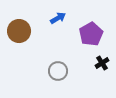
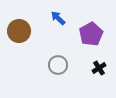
blue arrow: rotated 105 degrees counterclockwise
black cross: moved 3 px left, 5 px down
gray circle: moved 6 px up
